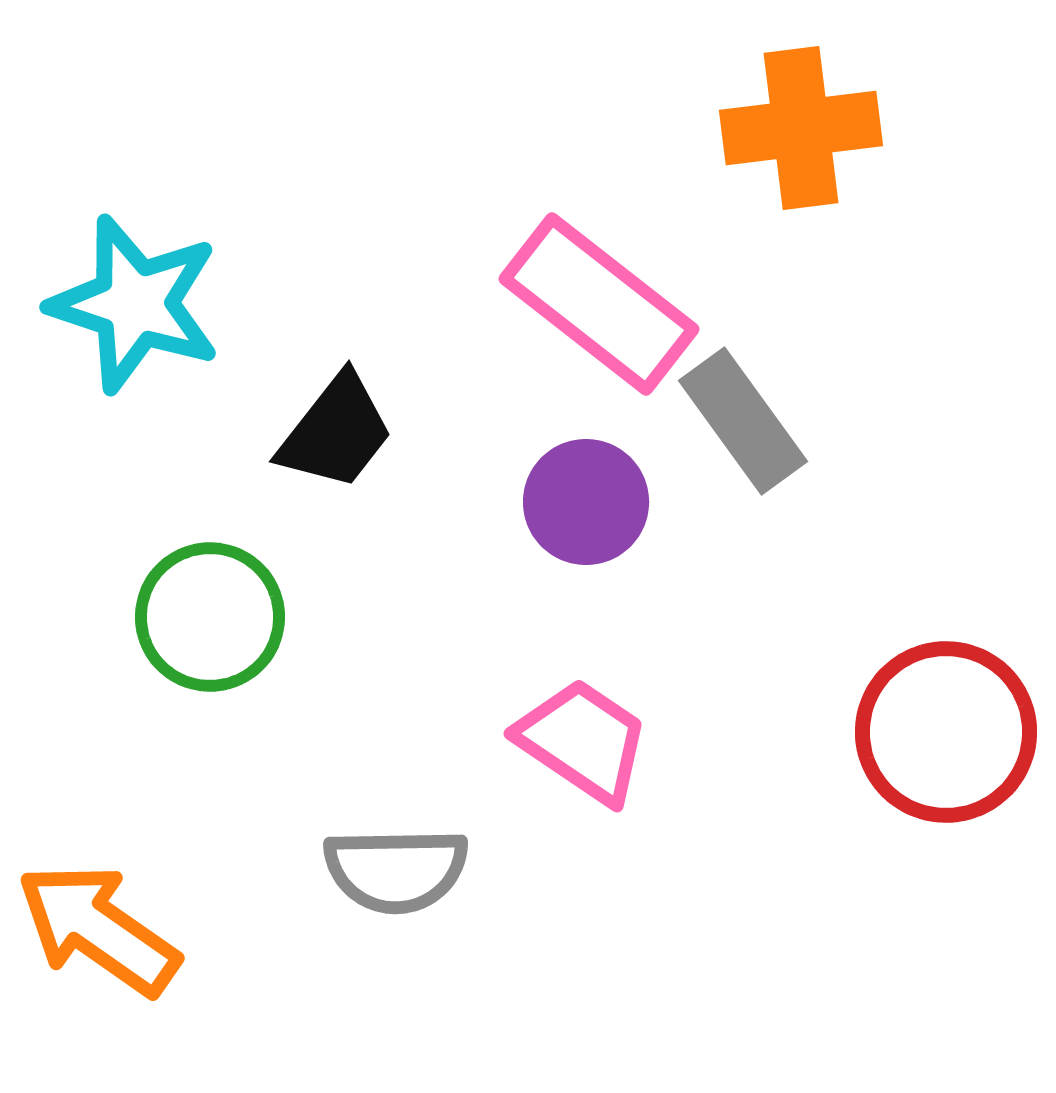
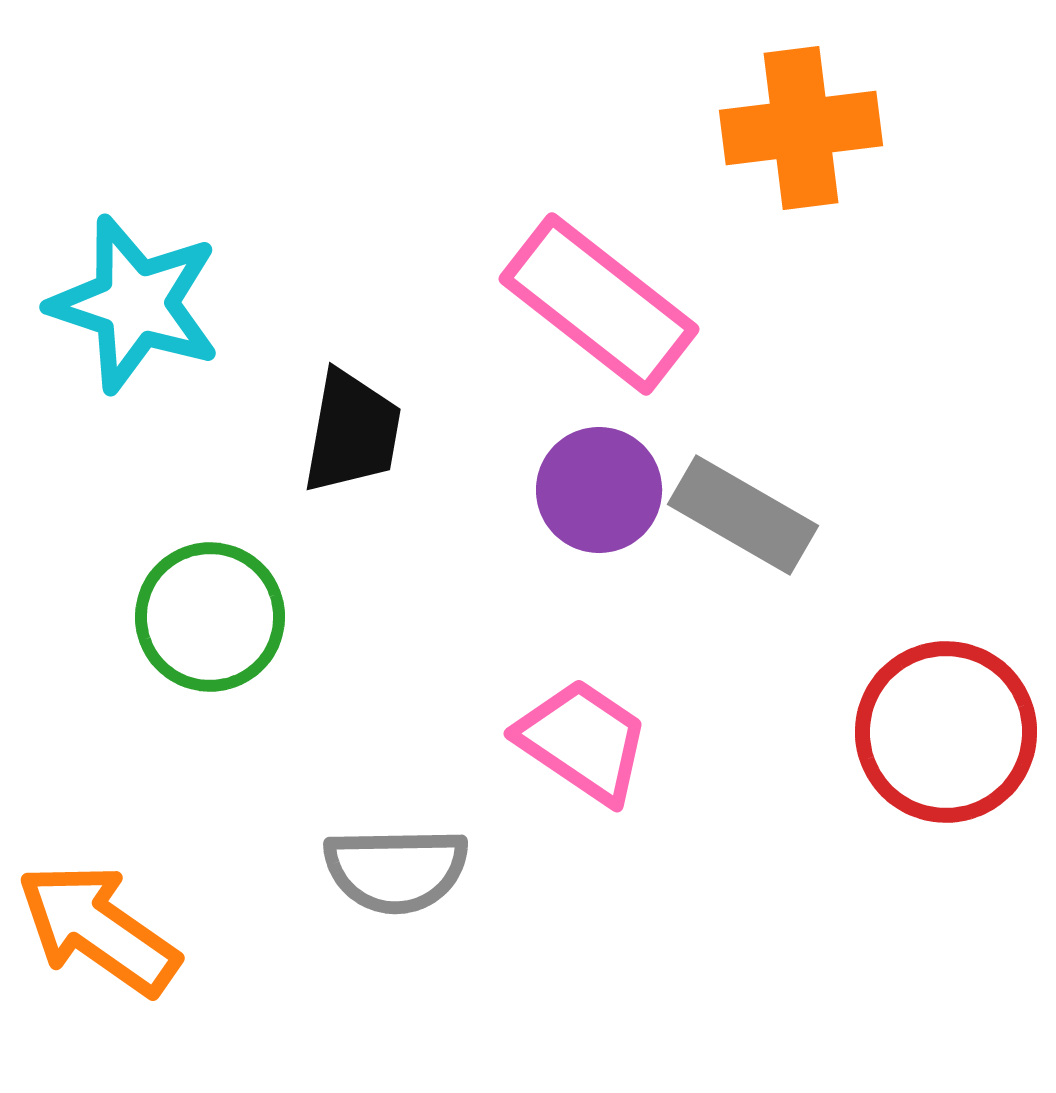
gray rectangle: moved 94 px down; rotated 24 degrees counterclockwise
black trapezoid: moved 16 px right; rotated 28 degrees counterclockwise
purple circle: moved 13 px right, 12 px up
